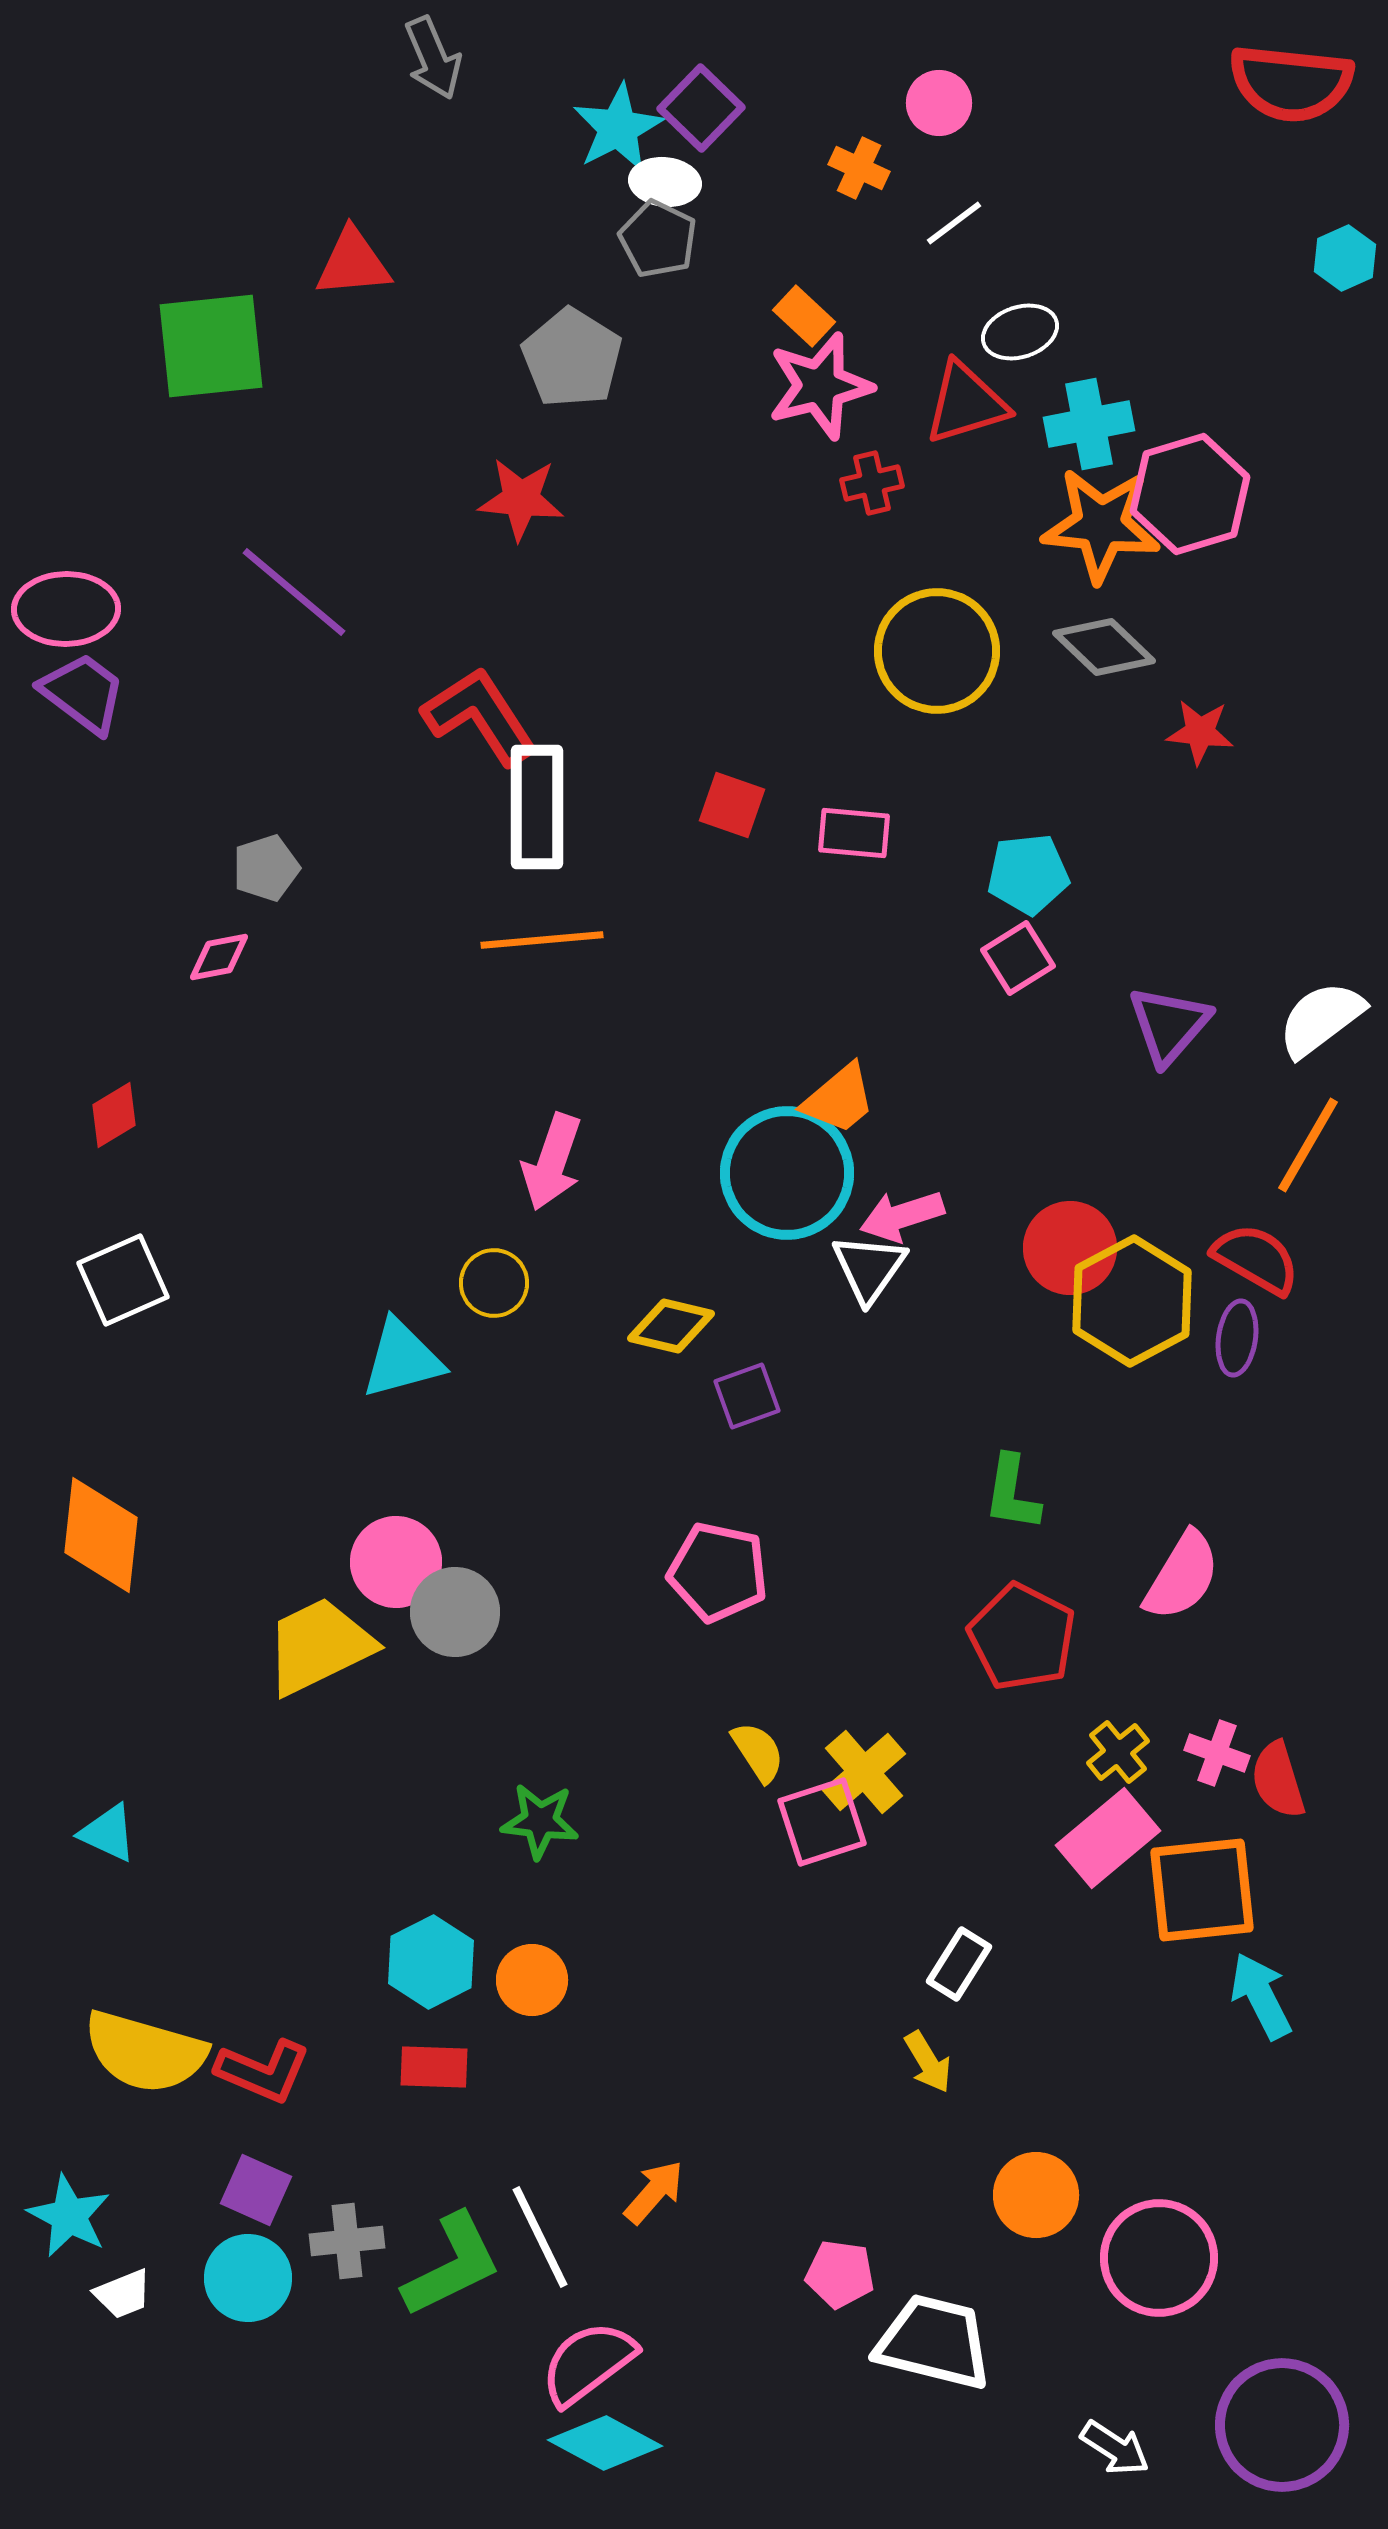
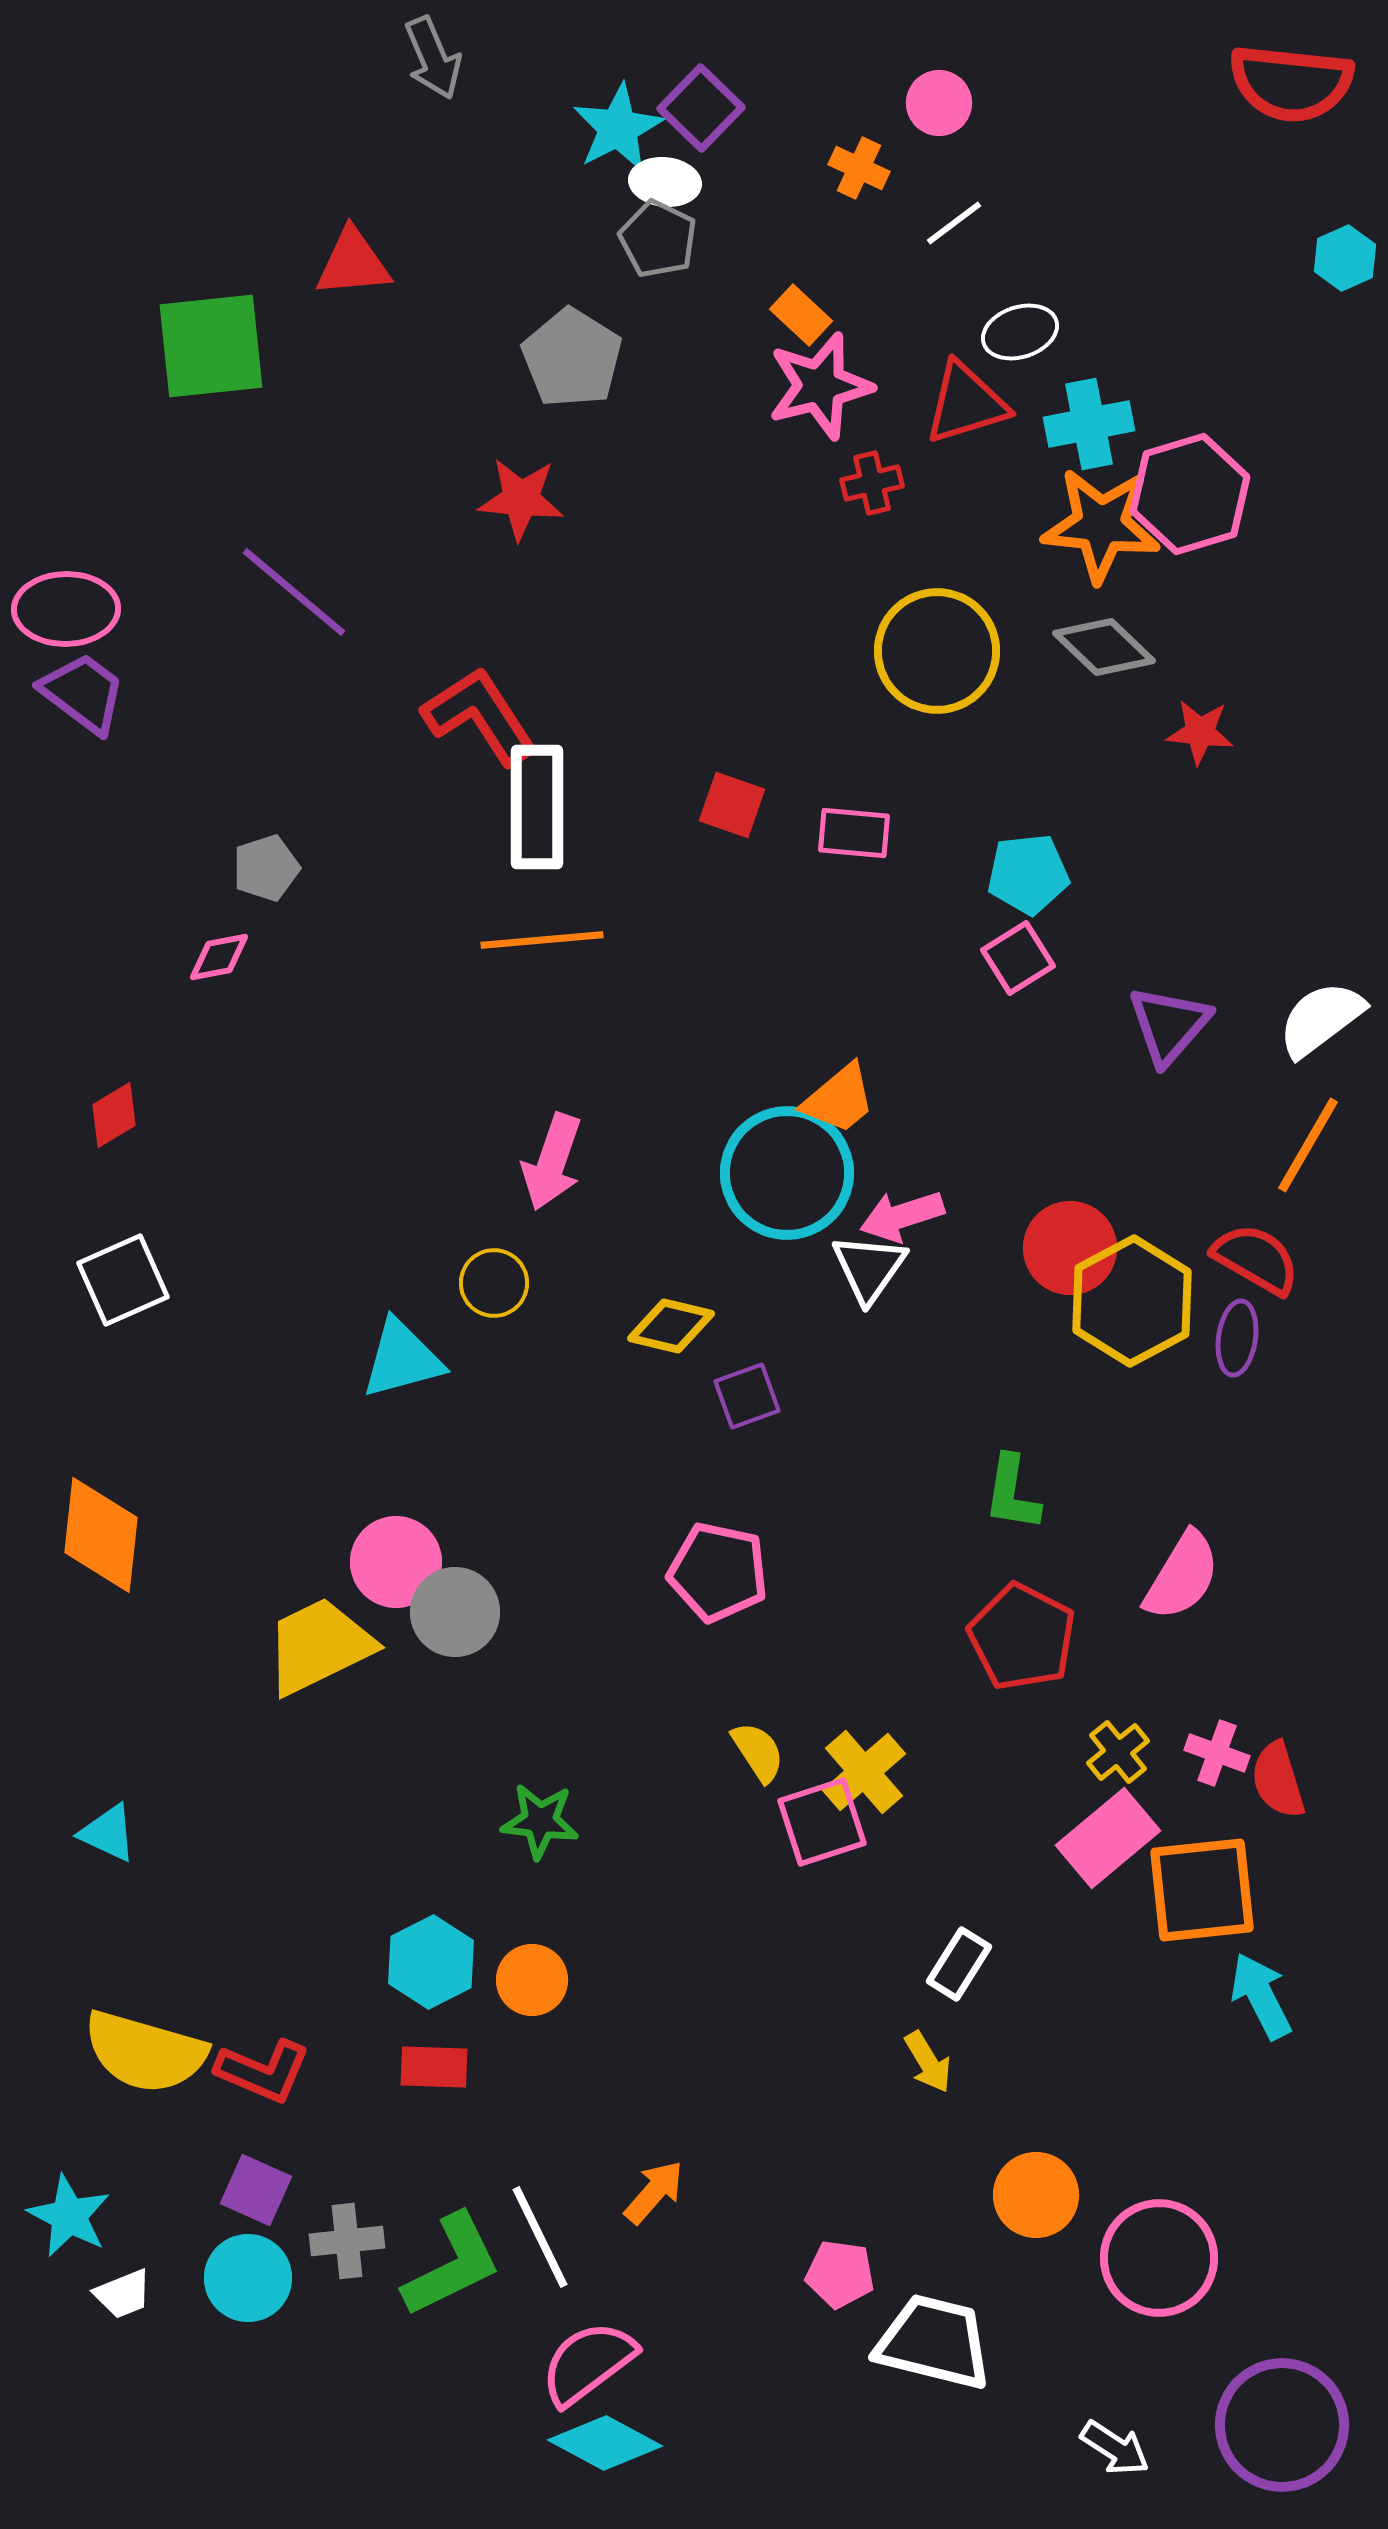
orange rectangle at (804, 316): moved 3 px left, 1 px up
